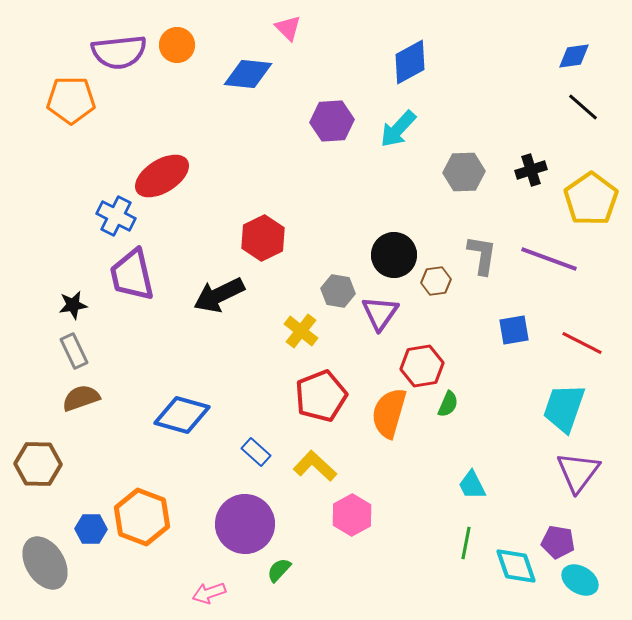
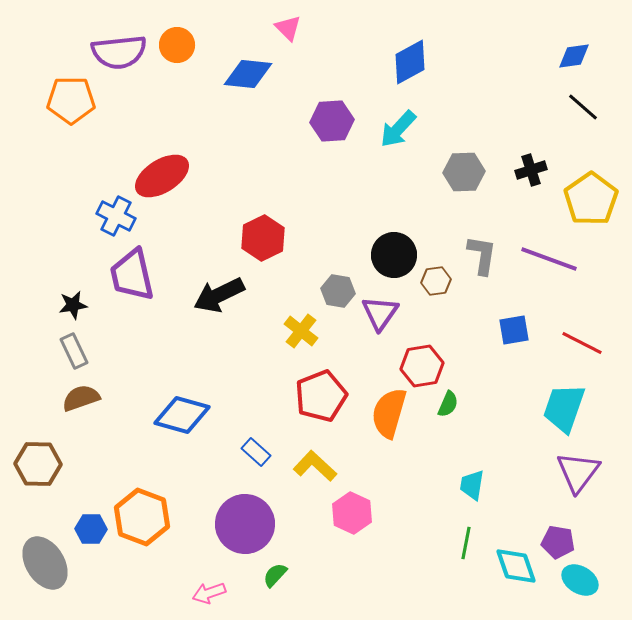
cyan trapezoid at (472, 485): rotated 36 degrees clockwise
pink hexagon at (352, 515): moved 2 px up; rotated 6 degrees counterclockwise
green semicircle at (279, 570): moved 4 px left, 5 px down
